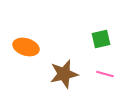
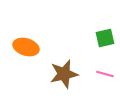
green square: moved 4 px right, 1 px up
